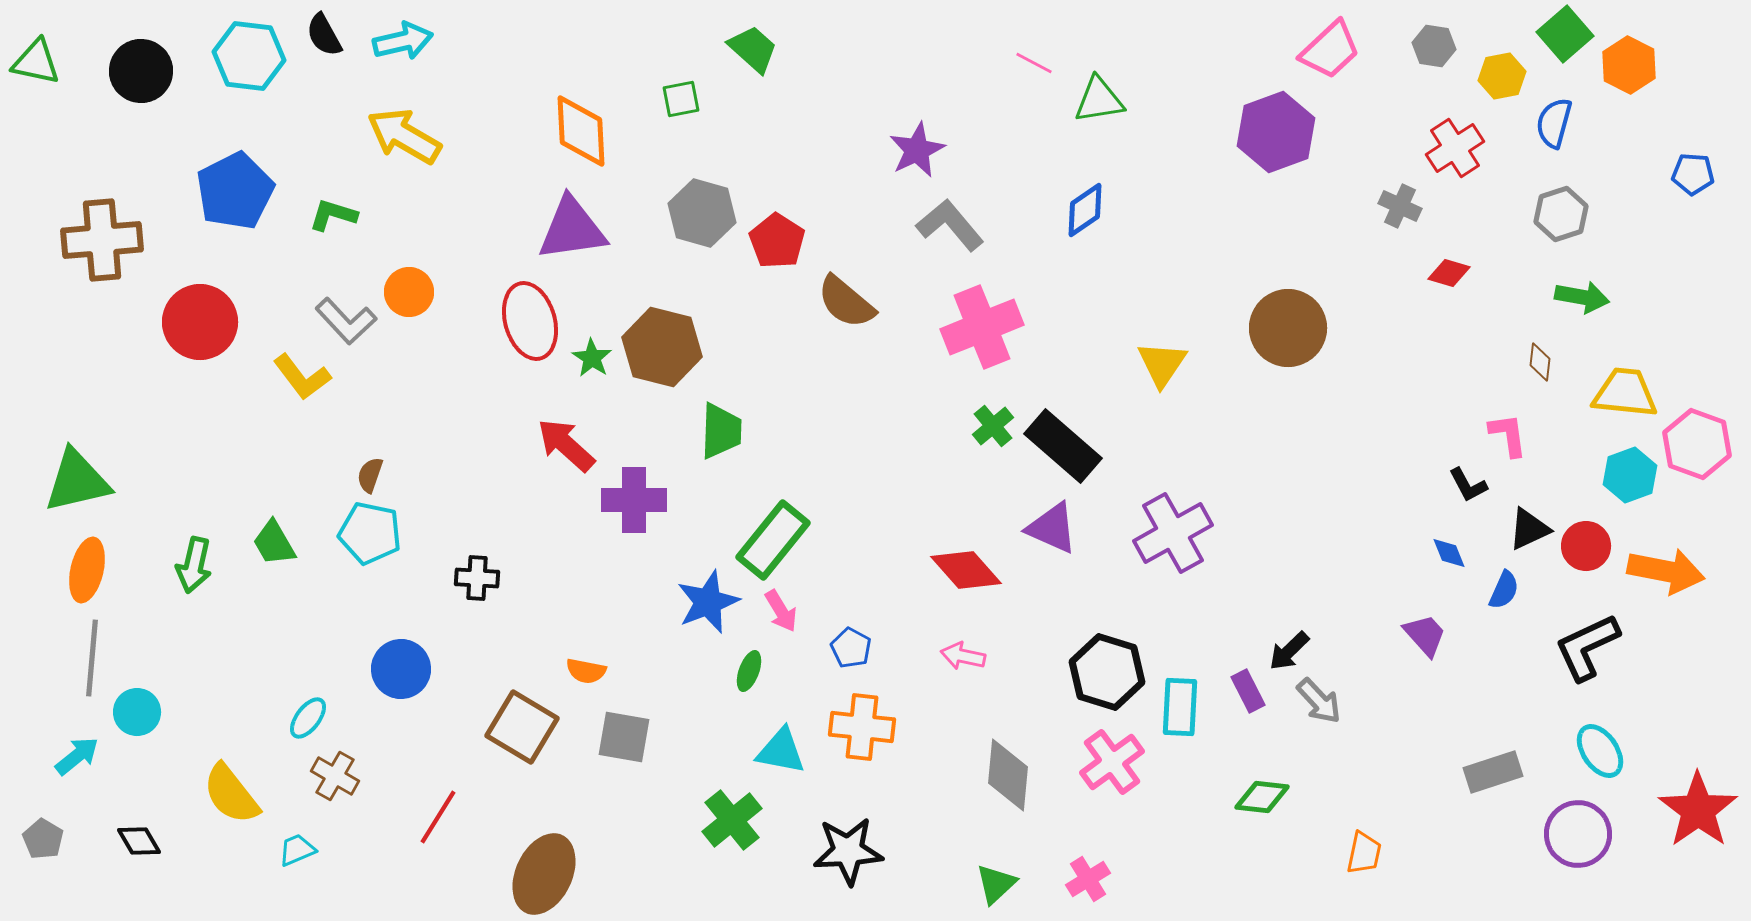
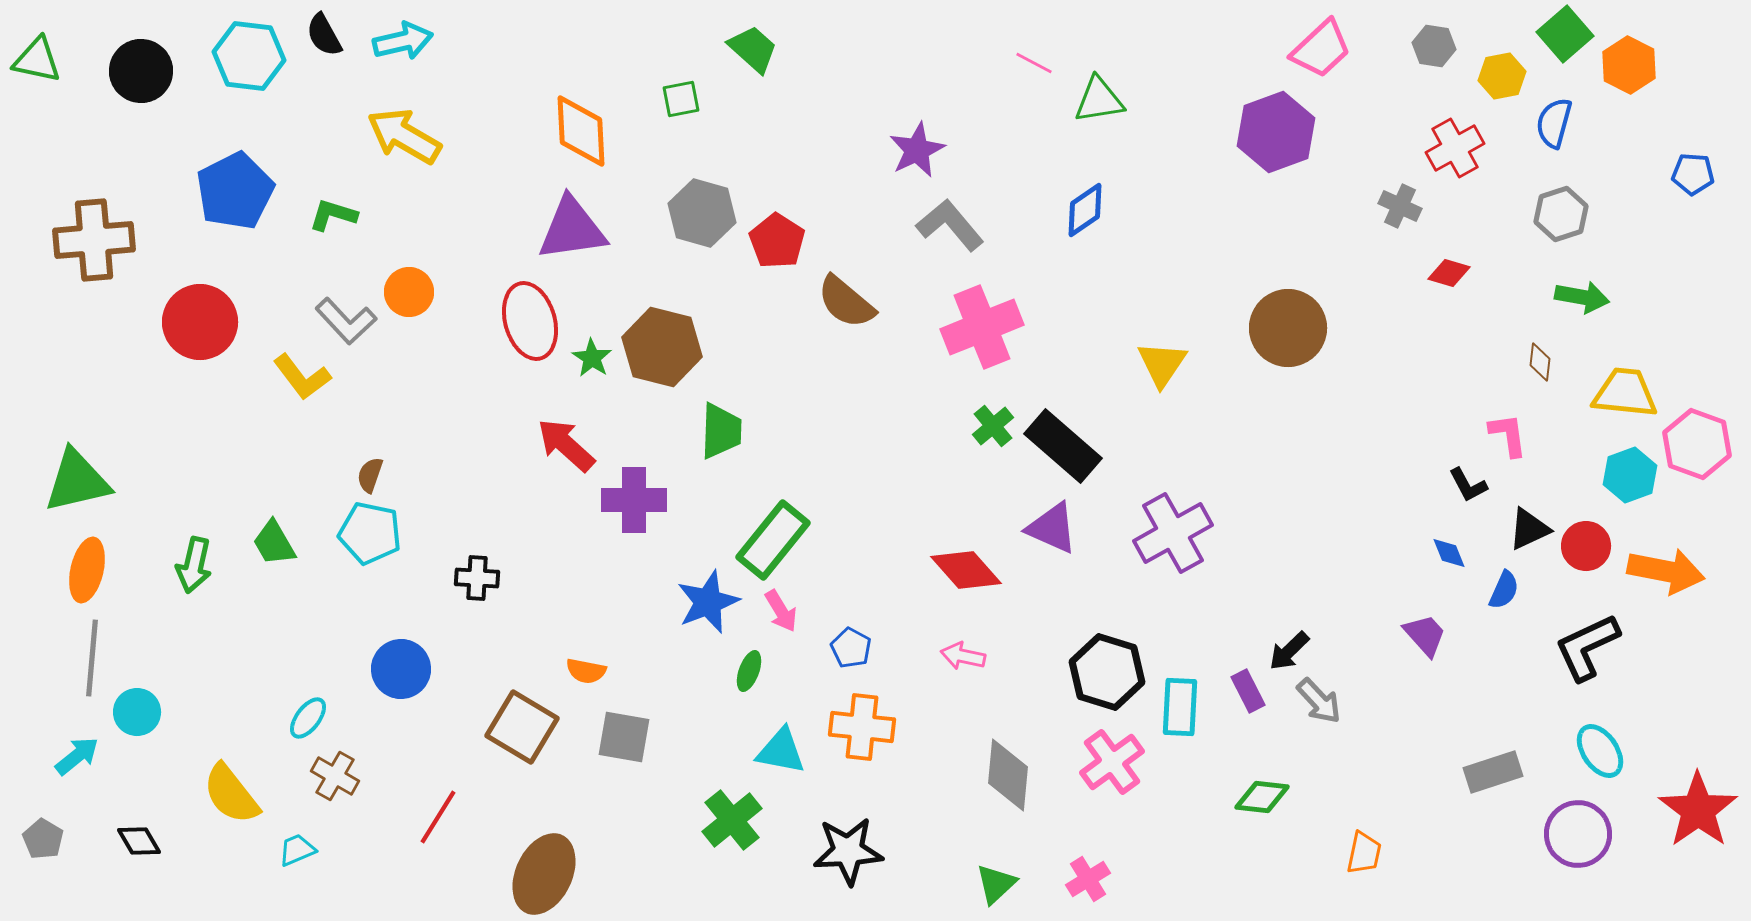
pink trapezoid at (1330, 50): moved 9 px left, 1 px up
green triangle at (36, 62): moved 1 px right, 2 px up
red cross at (1455, 148): rotated 4 degrees clockwise
brown cross at (102, 240): moved 8 px left
